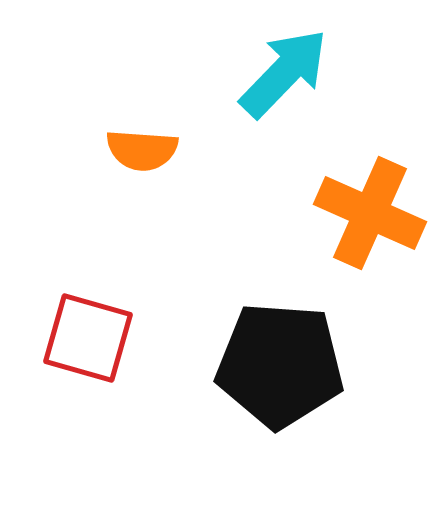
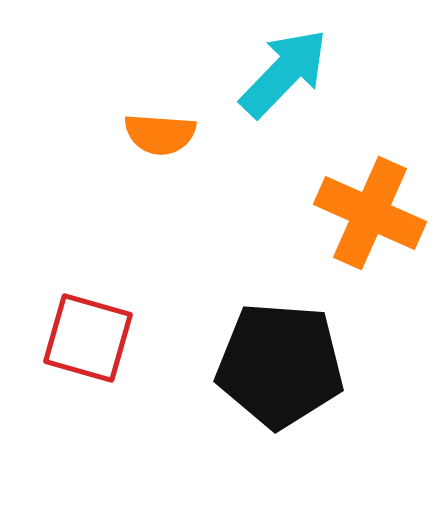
orange semicircle: moved 18 px right, 16 px up
